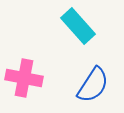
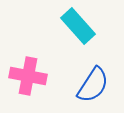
pink cross: moved 4 px right, 2 px up
